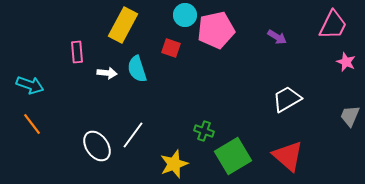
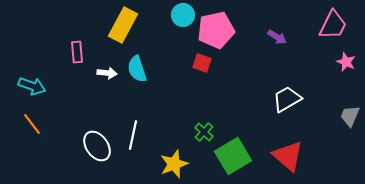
cyan circle: moved 2 px left
red square: moved 31 px right, 15 px down
cyan arrow: moved 2 px right, 1 px down
green cross: moved 1 px down; rotated 24 degrees clockwise
white line: rotated 24 degrees counterclockwise
